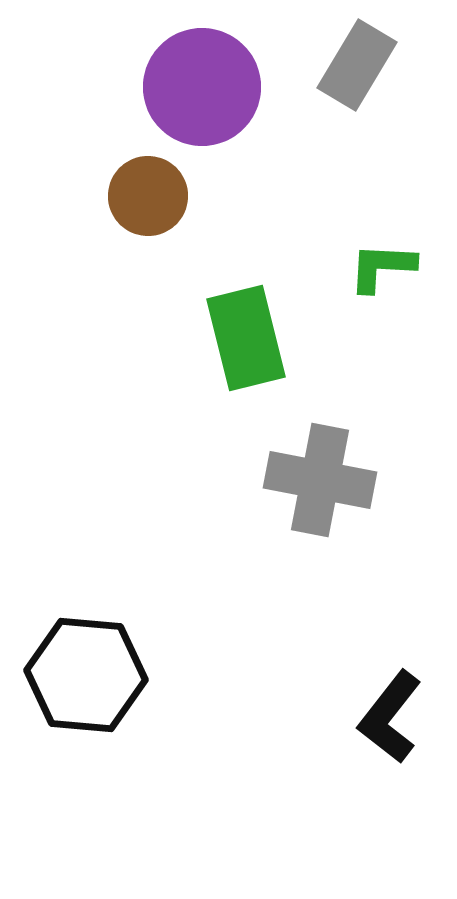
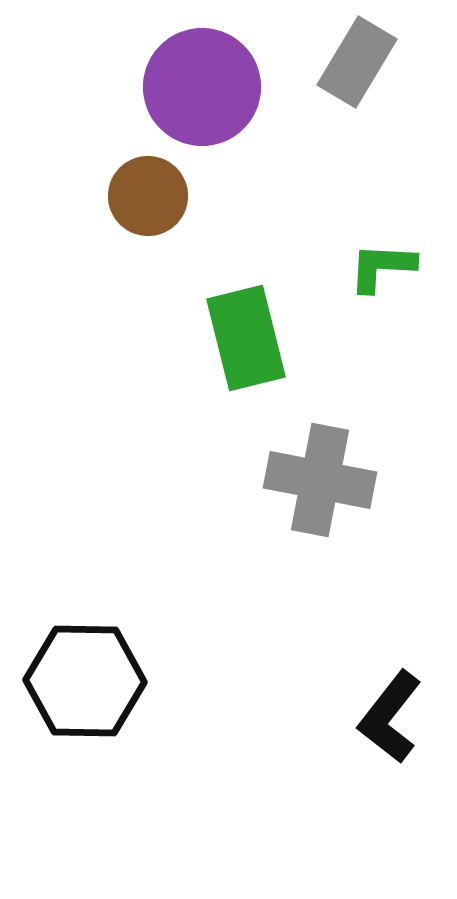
gray rectangle: moved 3 px up
black hexagon: moved 1 px left, 6 px down; rotated 4 degrees counterclockwise
